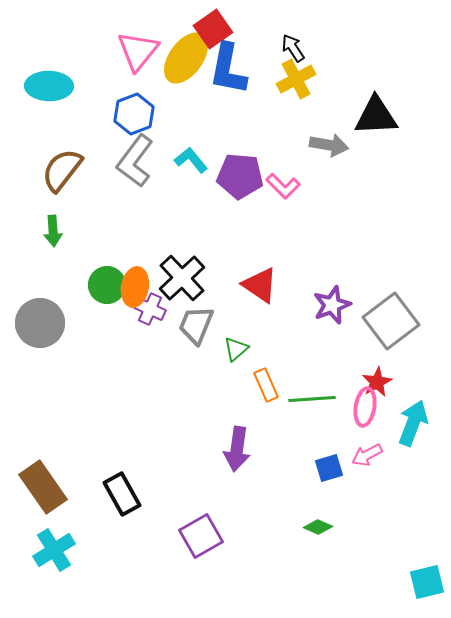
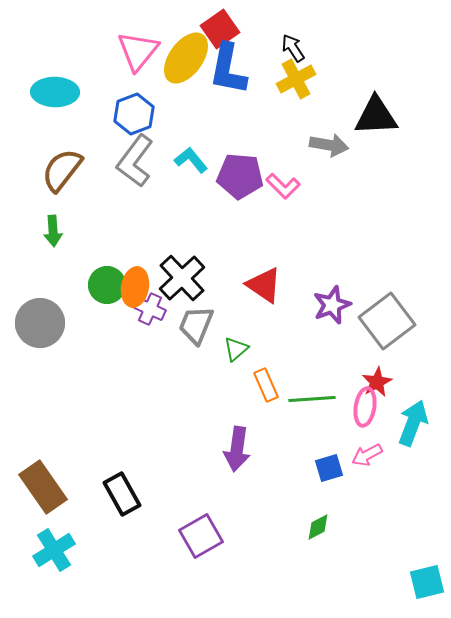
red square: moved 7 px right
cyan ellipse: moved 6 px right, 6 px down
red triangle: moved 4 px right
gray square: moved 4 px left
green diamond: rotated 52 degrees counterclockwise
